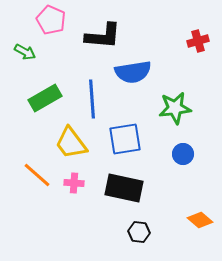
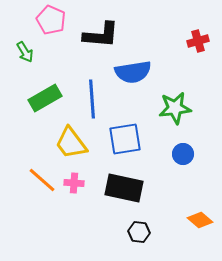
black L-shape: moved 2 px left, 1 px up
green arrow: rotated 30 degrees clockwise
orange line: moved 5 px right, 5 px down
